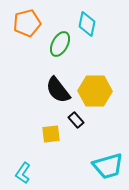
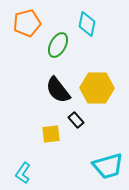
green ellipse: moved 2 px left, 1 px down
yellow hexagon: moved 2 px right, 3 px up
